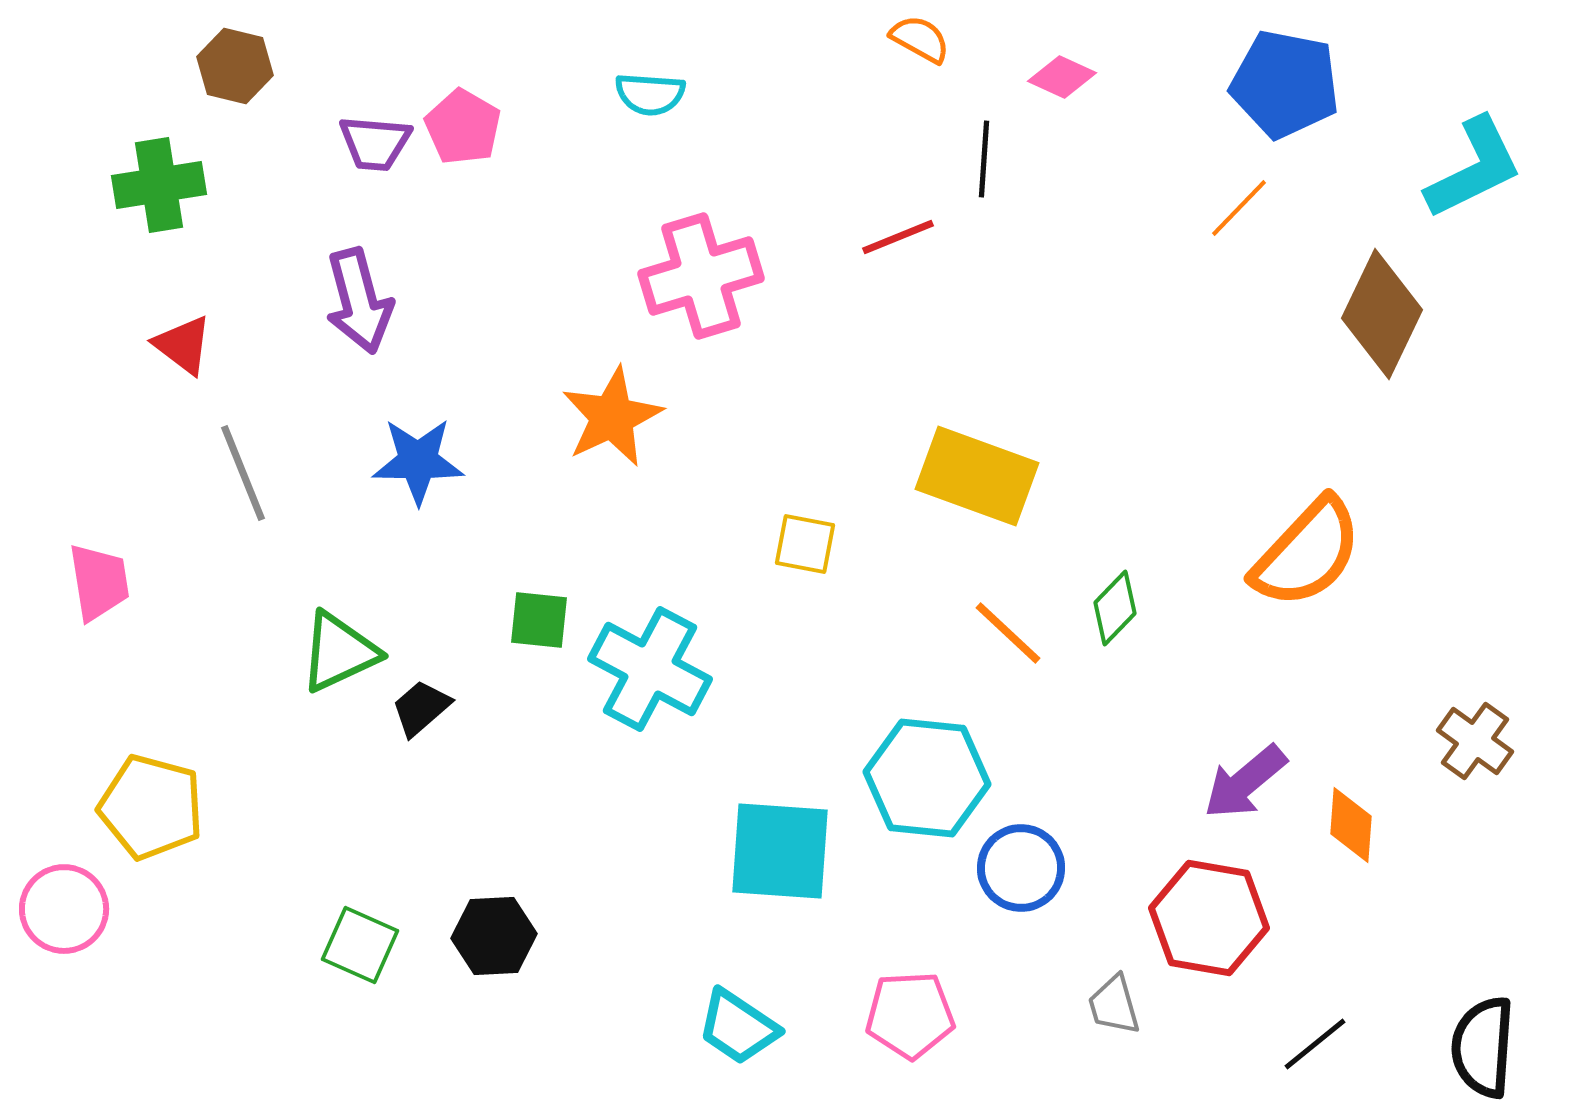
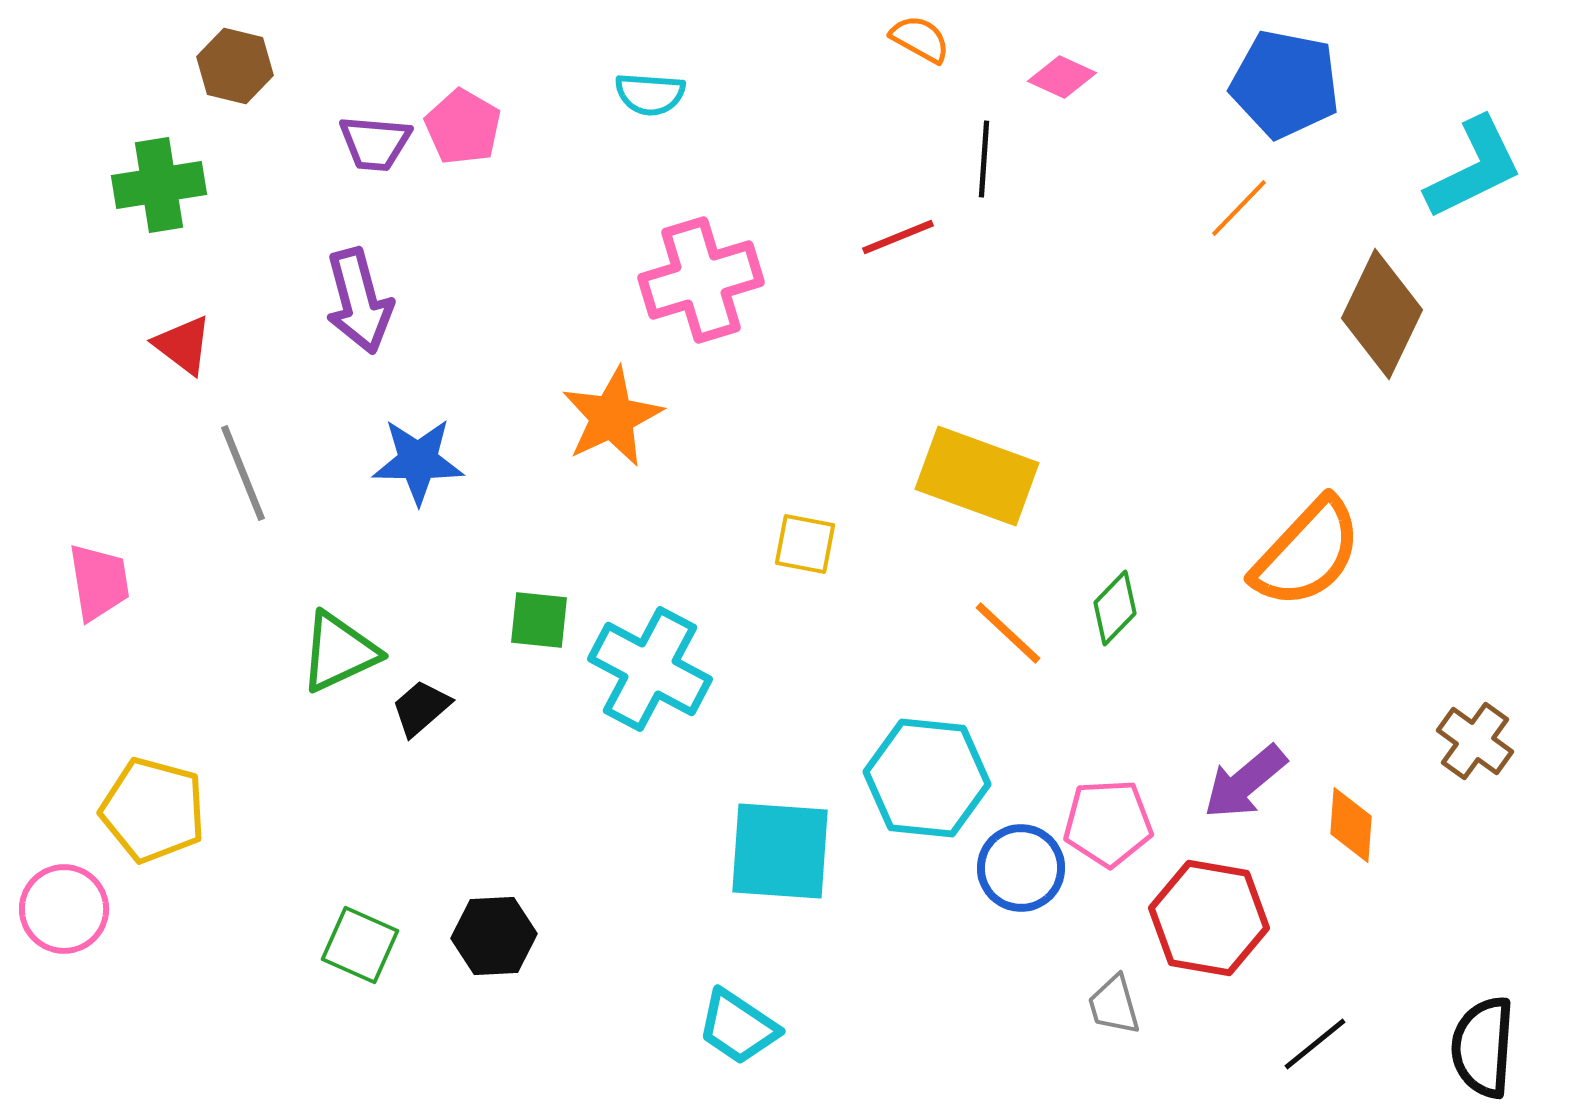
pink cross at (701, 276): moved 4 px down
yellow pentagon at (151, 807): moved 2 px right, 3 px down
pink pentagon at (910, 1015): moved 198 px right, 192 px up
